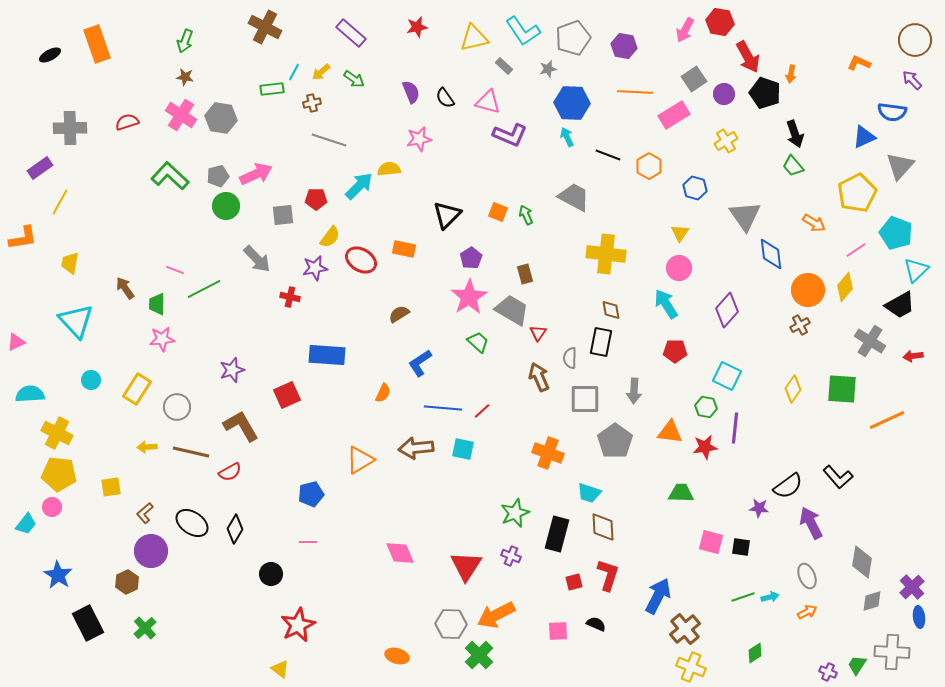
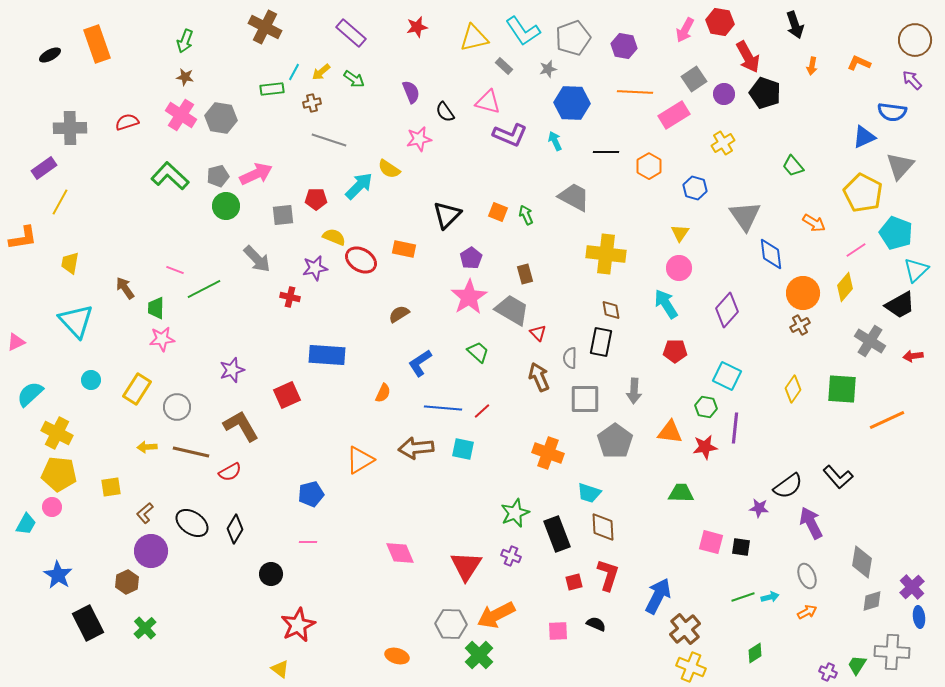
orange arrow at (791, 74): moved 21 px right, 8 px up
black semicircle at (445, 98): moved 14 px down
black arrow at (795, 134): moved 109 px up
cyan arrow at (567, 137): moved 12 px left, 4 px down
yellow cross at (726, 141): moved 3 px left, 2 px down
black line at (608, 155): moved 2 px left, 3 px up; rotated 20 degrees counterclockwise
purple rectangle at (40, 168): moved 4 px right
yellow semicircle at (389, 169): rotated 140 degrees counterclockwise
yellow pentagon at (857, 193): moved 6 px right; rotated 18 degrees counterclockwise
yellow semicircle at (330, 237): moved 4 px right; rotated 105 degrees counterclockwise
orange circle at (808, 290): moved 5 px left, 3 px down
green trapezoid at (157, 304): moved 1 px left, 4 px down
red triangle at (538, 333): rotated 18 degrees counterclockwise
green trapezoid at (478, 342): moved 10 px down
cyan semicircle at (30, 394): rotated 40 degrees counterclockwise
cyan trapezoid at (26, 524): rotated 10 degrees counterclockwise
black rectangle at (557, 534): rotated 36 degrees counterclockwise
